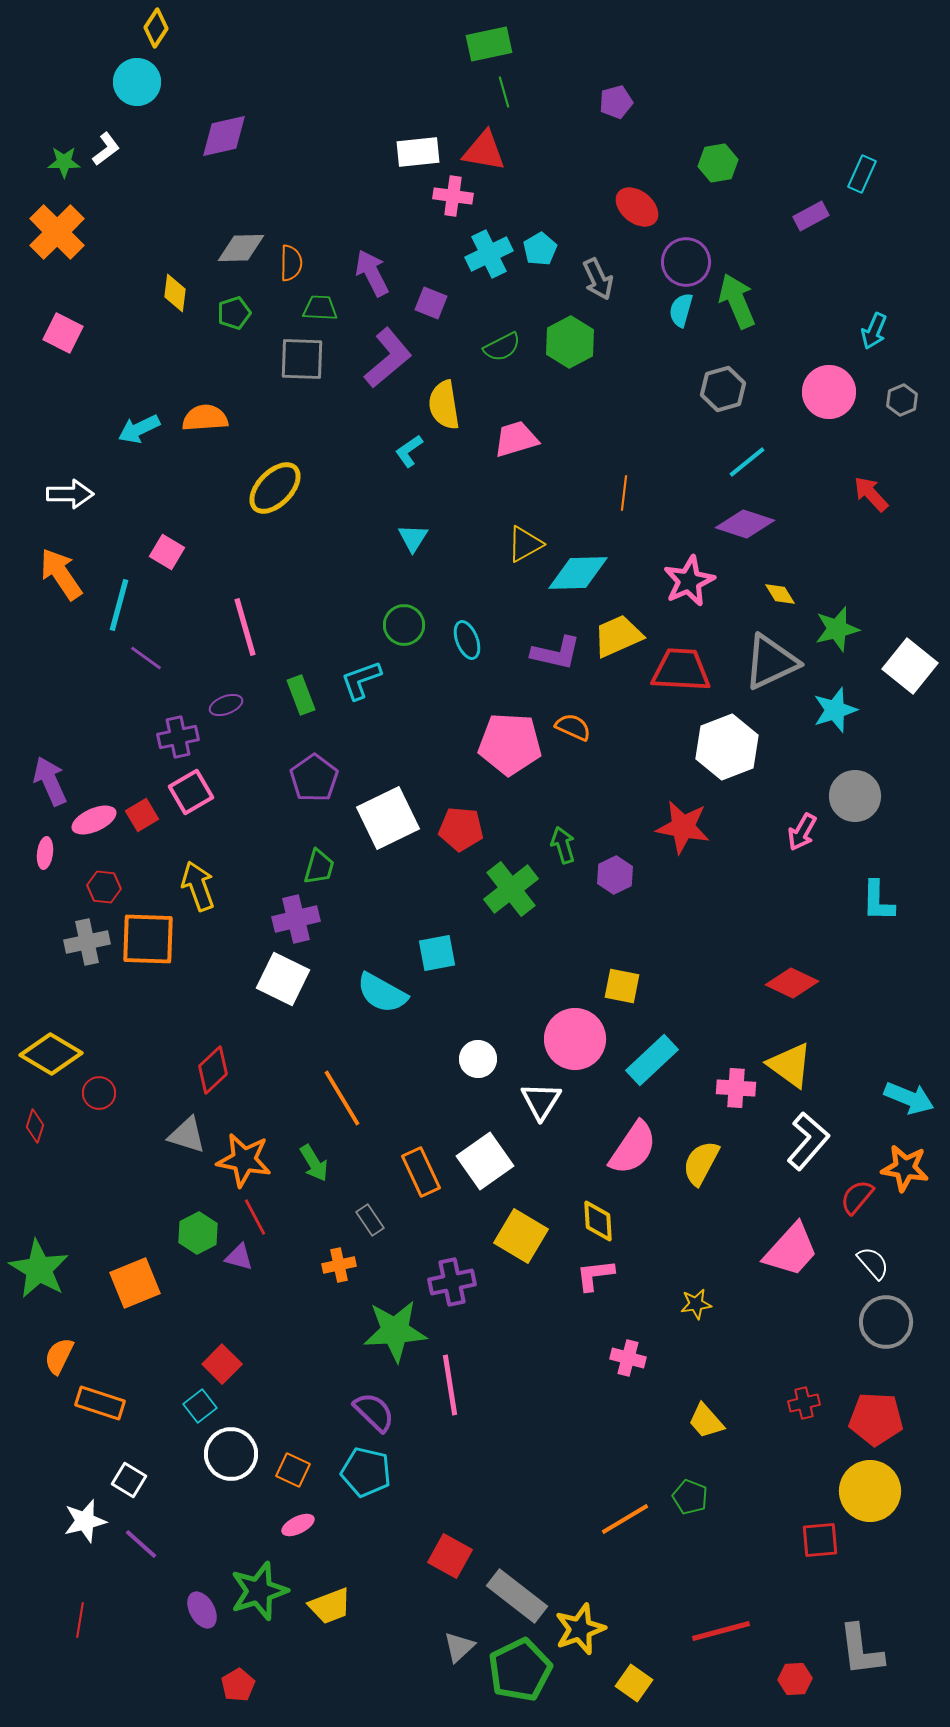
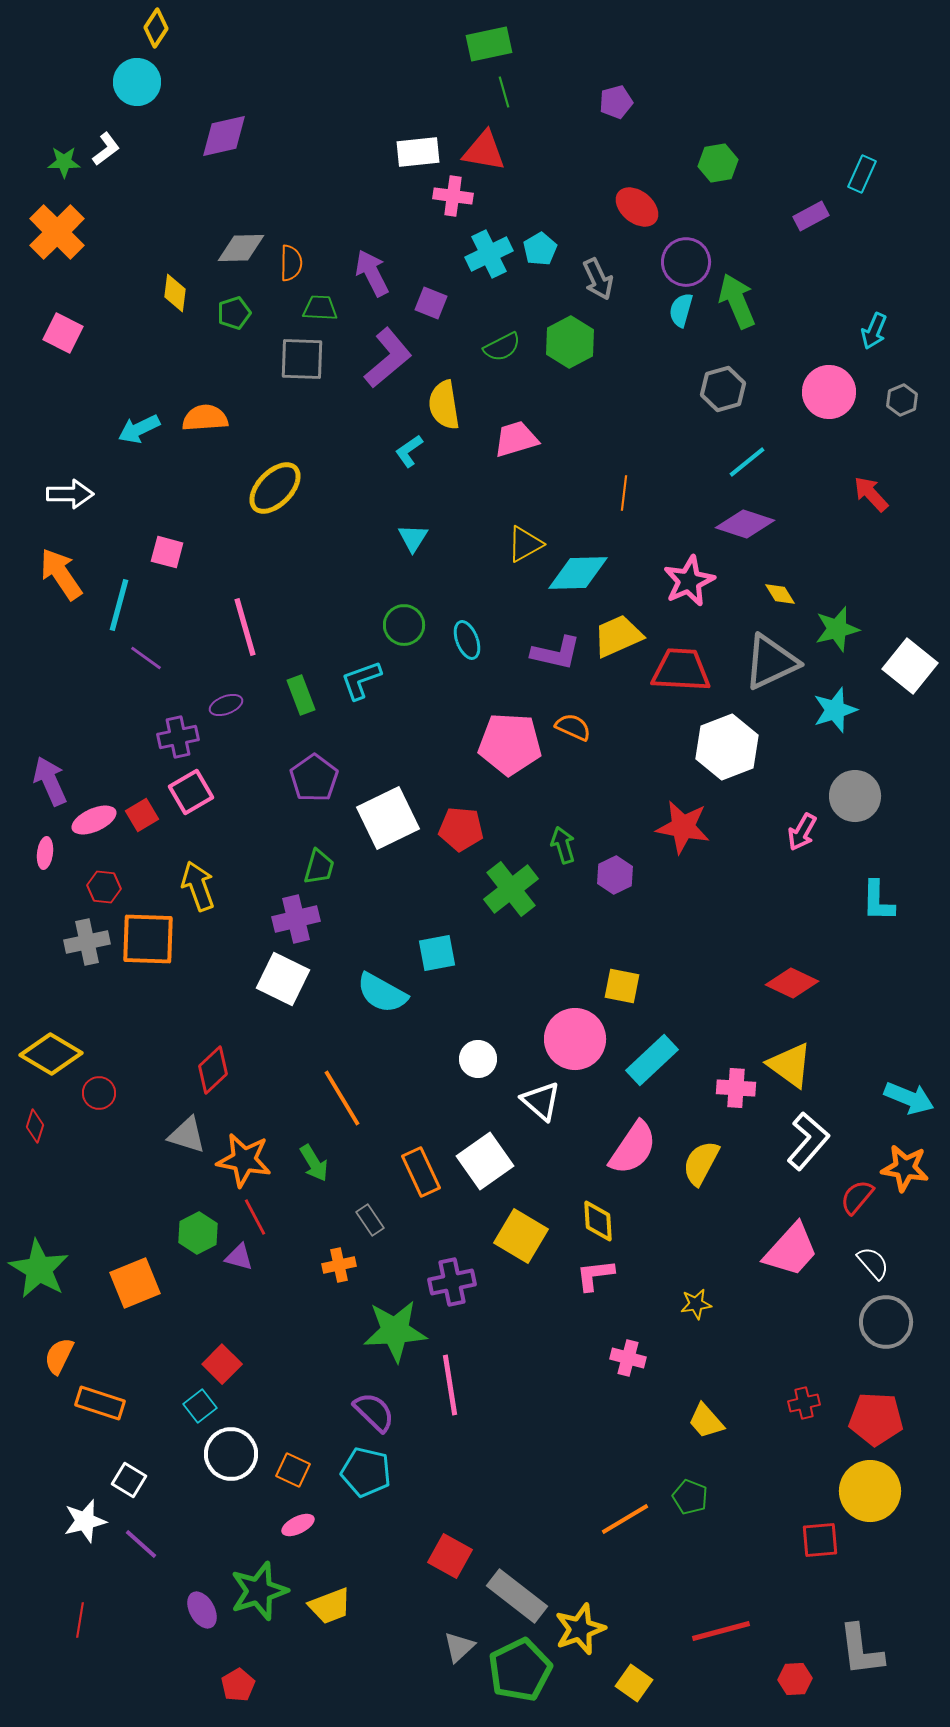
pink square at (167, 552): rotated 16 degrees counterclockwise
white triangle at (541, 1101): rotated 21 degrees counterclockwise
